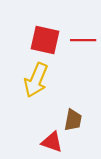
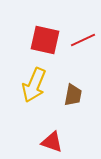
red line: rotated 25 degrees counterclockwise
yellow arrow: moved 2 px left, 5 px down
brown trapezoid: moved 25 px up
